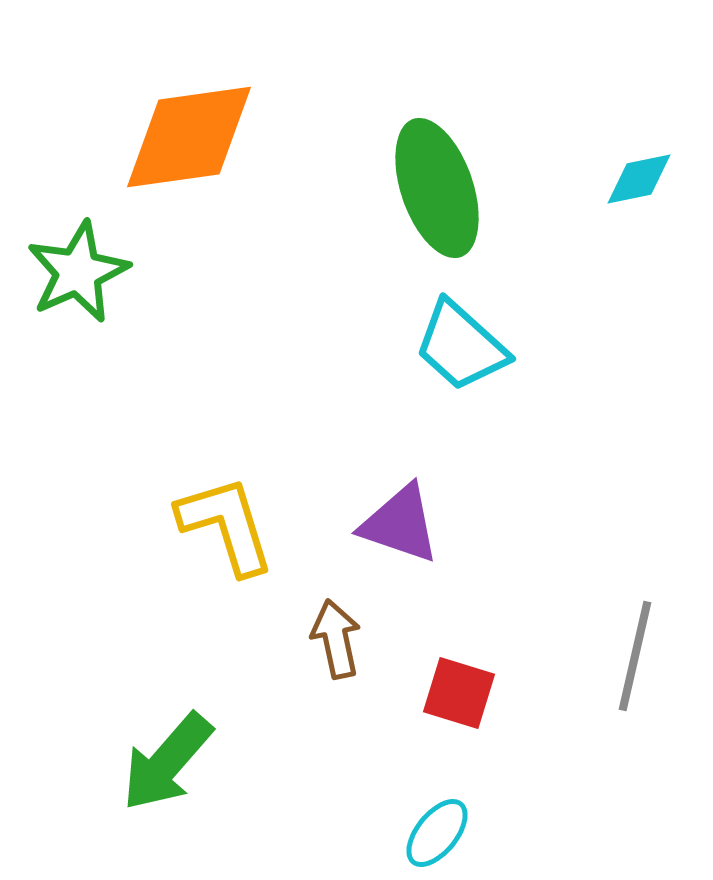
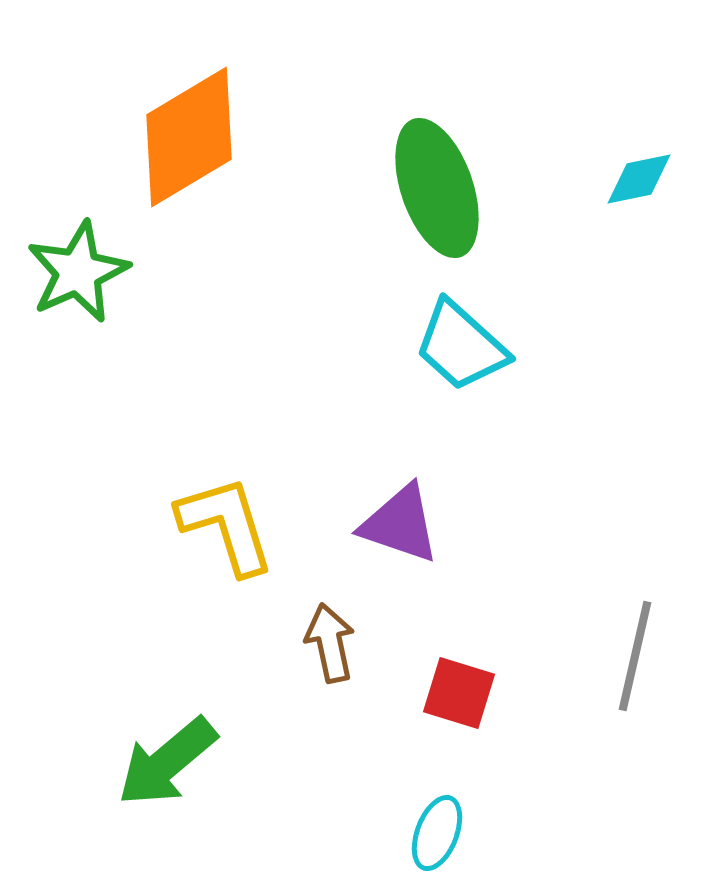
orange diamond: rotated 23 degrees counterclockwise
brown arrow: moved 6 px left, 4 px down
green arrow: rotated 9 degrees clockwise
cyan ellipse: rotated 18 degrees counterclockwise
